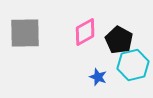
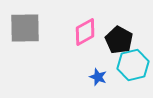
gray square: moved 5 px up
